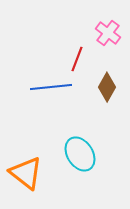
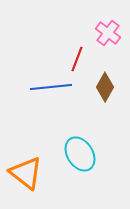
brown diamond: moved 2 px left
